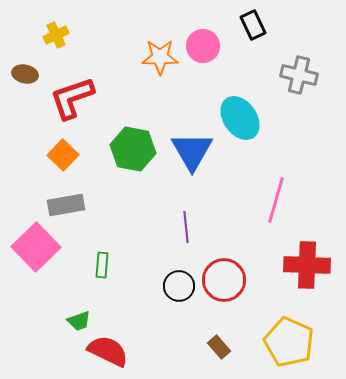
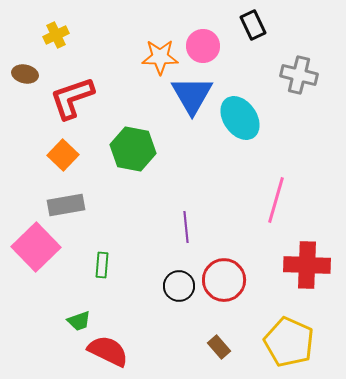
blue triangle: moved 56 px up
